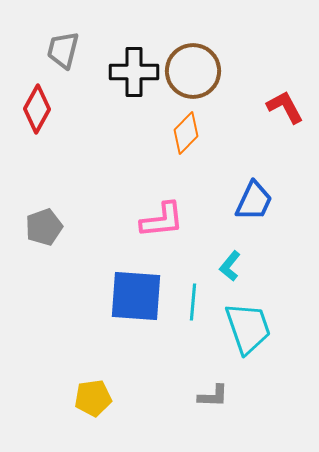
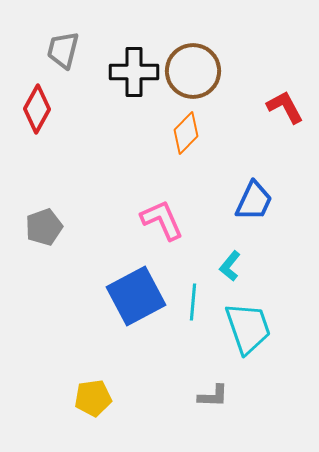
pink L-shape: rotated 108 degrees counterclockwise
blue square: rotated 32 degrees counterclockwise
